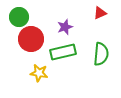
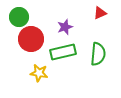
green semicircle: moved 3 px left
